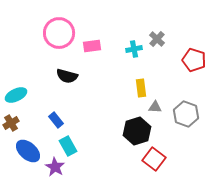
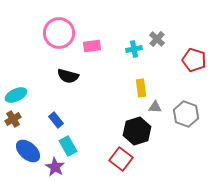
black semicircle: moved 1 px right
brown cross: moved 2 px right, 4 px up
red square: moved 33 px left
